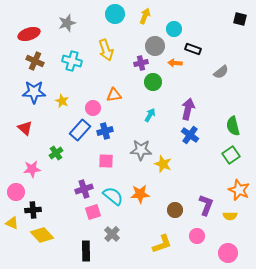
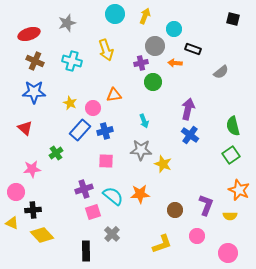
black square at (240, 19): moved 7 px left
yellow star at (62, 101): moved 8 px right, 2 px down
cyan arrow at (150, 115): moved 6 px left, 6 px down; rotated 128 degrees clockwise
